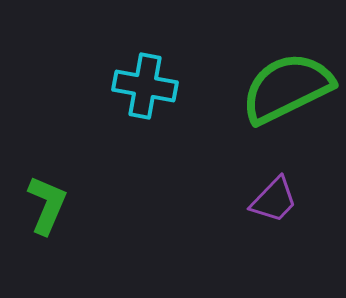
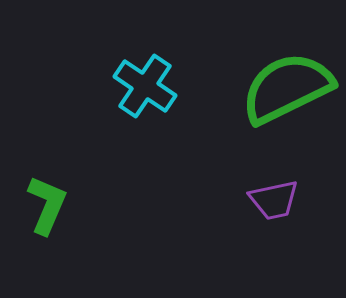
cyan cross: rotated 24 degrees clockwise
purple trapezoid: rotated 34 degrees clockwise
